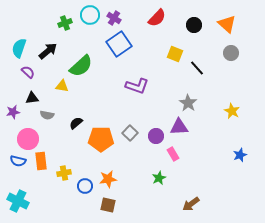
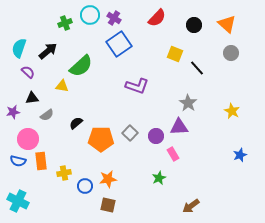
gray semicircle: rotated 48 degrees counterclockwise
brown arrow: moved 2 px down
